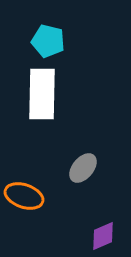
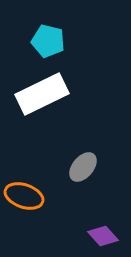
white rectangle: rotated 63 degrees clockwise
gray ellipse: moved 1 px up
purple diamond: rotated 72 degrees clockwise
